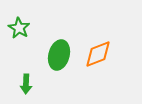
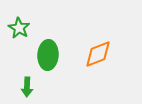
green ellipse: moved 11 px left; rotated 12 degrees counterclockwise
green arrow: moved 1 px right, 3 px down
